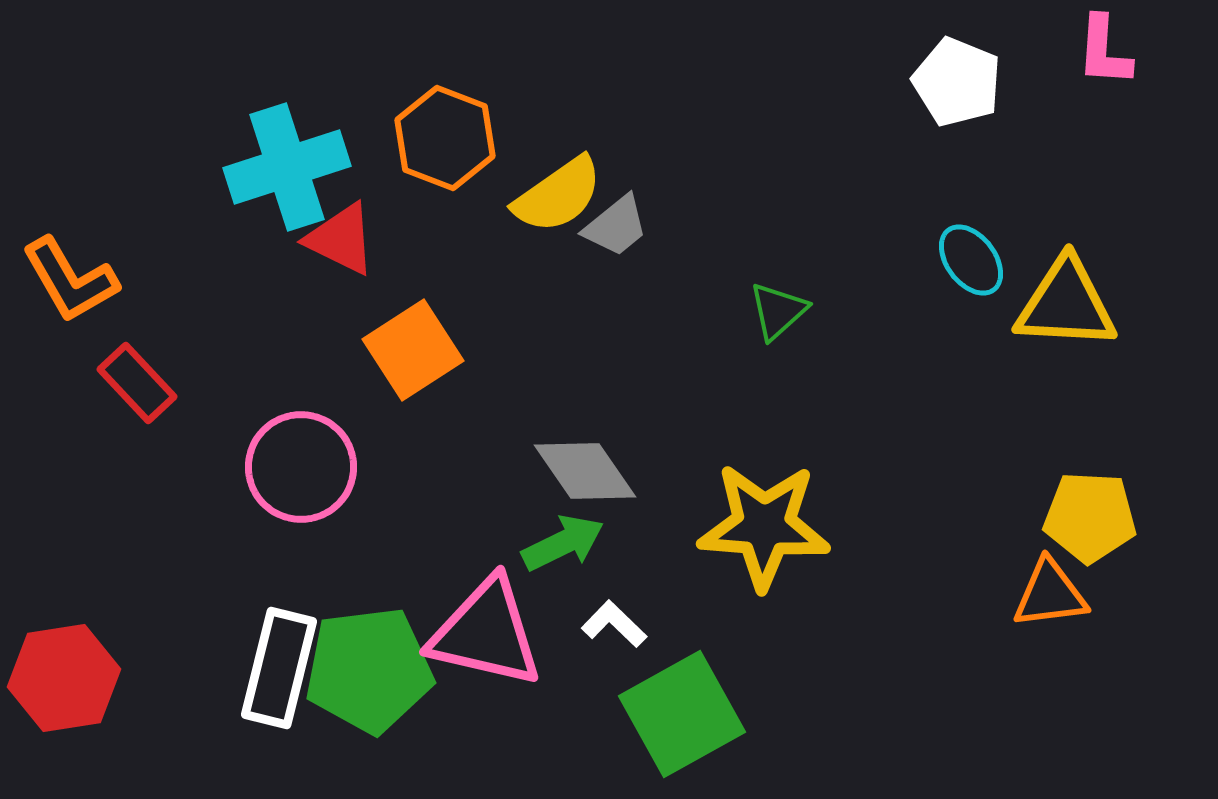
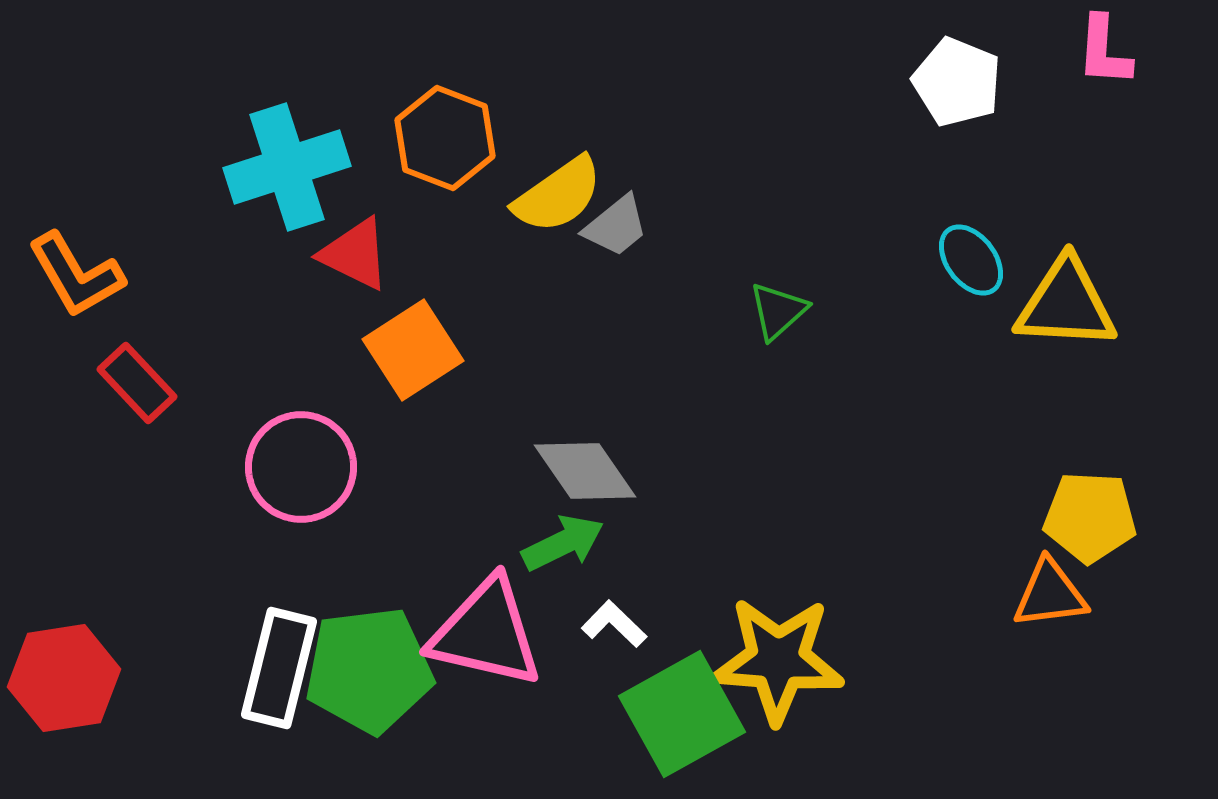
red triangle: moved 14 px right, 15 px down
orange L-shape: moved 6 px right, 5 px up
yellow star: moved 14 px right, 134 px down
